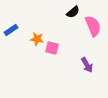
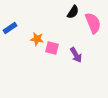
black semicircle: rotated 16 degrees counterclockwise
pink semicircle: moved 3 px up
blue rectangle: moved 1 px left, 2 px up
purple arrow: moved 11 px left, 10 px up
